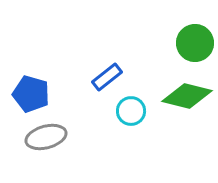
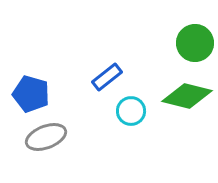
gray ellipse: rotated 6 degrees counterclockwise
